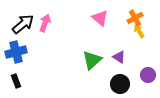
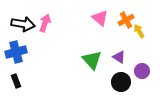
orange cross: moved 9 px left, 2 px down
black arrow: rotated 50 degrees clockwise
green triangle: rotated 30 degrees counterclockwise
purple circle: moved 6 px left, 4 px up
black circle: moved 1 px right, 2 px up
